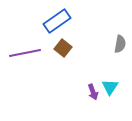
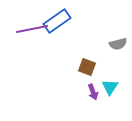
gray semicircle: moved 2 px left; rotated 66 degrees clockwise
brown square: moved 24 px right, 19 px down; rotated 18 degrees counterclockwise
purple line: moved 7 px right, 24 px up
